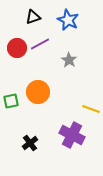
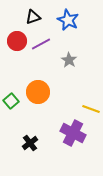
purple line: moved 1 px right
red circle: moved 7 px up
green square: rotated 28 degrees counterclockwise
purple cross: moved 1 px right, 2 px up
